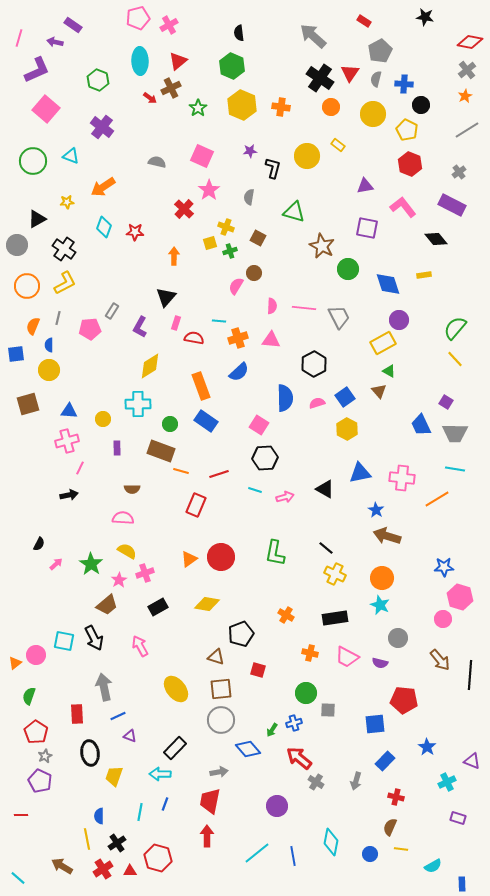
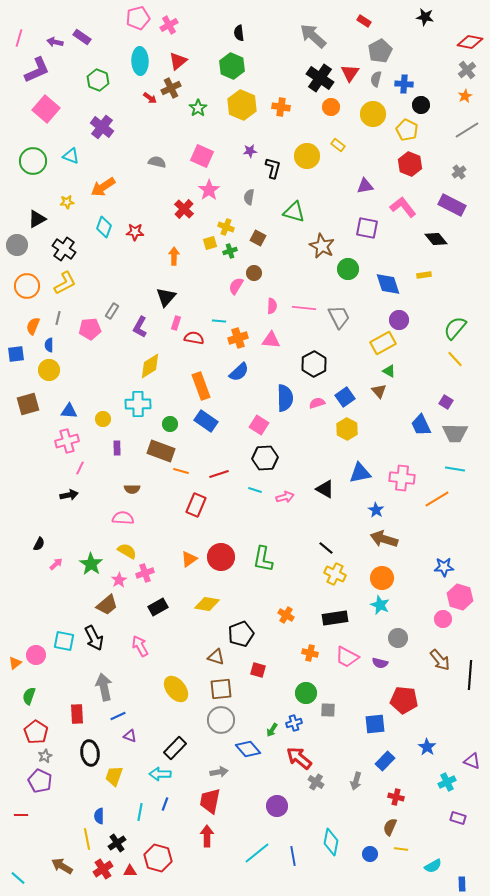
purple rectangle at (73, 25): moved 9 px right, 12 px down
brown arrow at (387, 536): moved 3 px left, 3 px down
green L-shape at (275, 553): moved 12 px left, 6 px down
